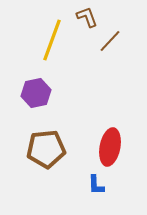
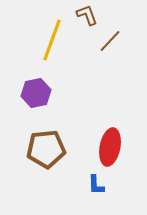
brown L-shape: moved 2 px up
